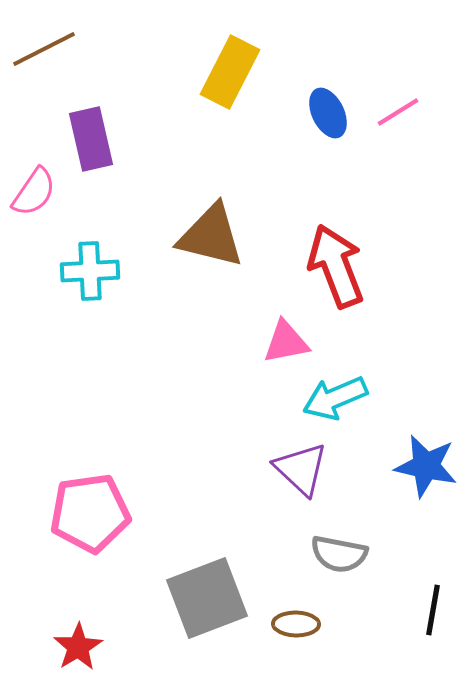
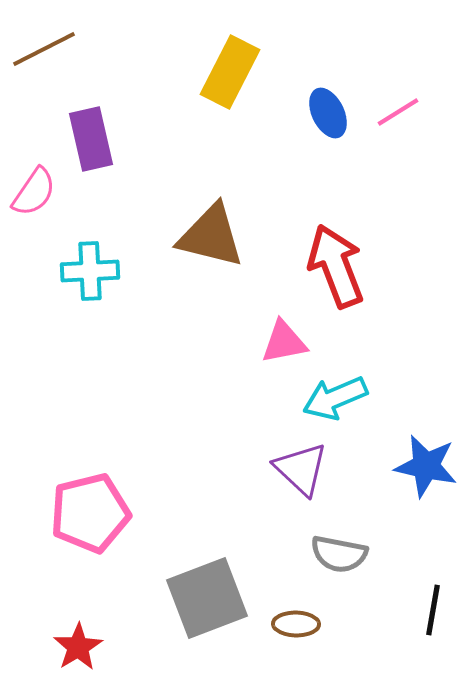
pink triangle: moved 2 px left
pink pentagon: rotated 6 degrees counterclockwise
